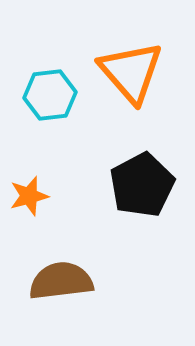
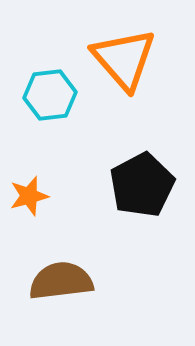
orange triangle: moved 7 px left, 13 px up
